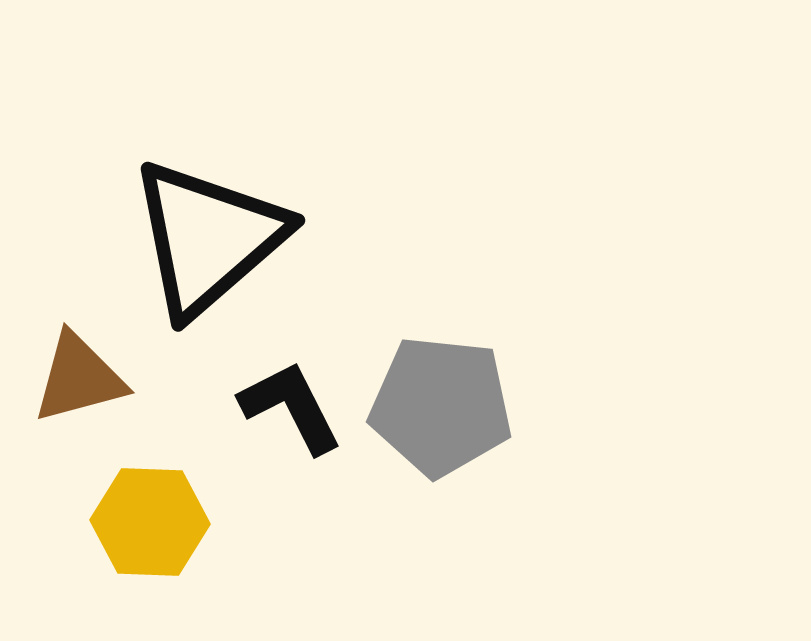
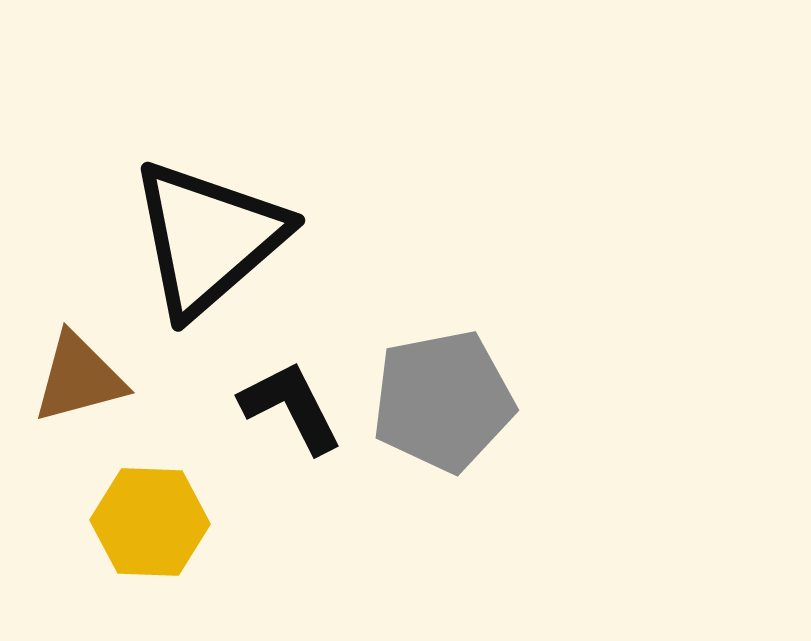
gray pentagon: moved 2 px right, 5 px up; rotated 17 degrees counterclockwise
